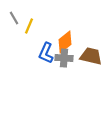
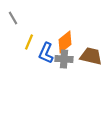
gray line: moved 1 px left
yellow line: moved 16 px down
gray cross: moved 1 px down
